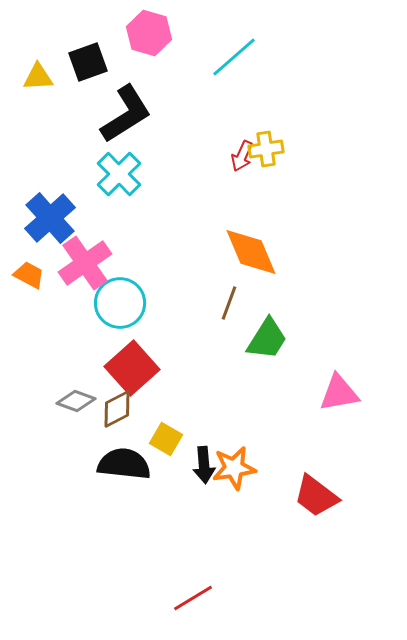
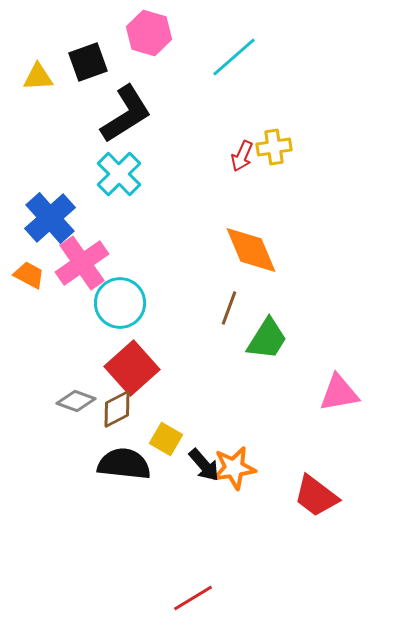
yellow cross: moved 8 px right, 2 px up
orange diamond: moved 2 px up
pink cross: moved 3 px left
brown line: moved 5 px down
black arrow: rotated 36 degrees counterclockwise
